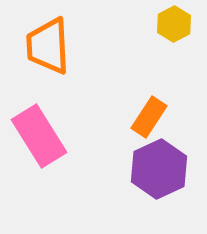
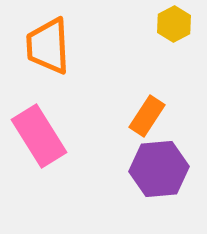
orange rectangle: moved 2 px left, 1 px up
purple hexagon: rotated 20 degrees clockwise
